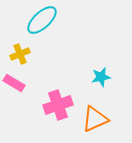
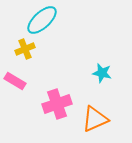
yellow cross: moved 5 px right, 5 px up
cyan star: moved 1 px right, 4 px up; rotated 24 degrees clockwise
pink rectangle: moved 1 px right, 2 px up
pink cross: moved 1 px left, 1 px up
